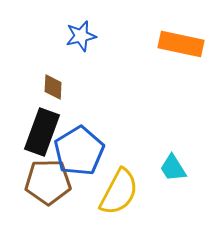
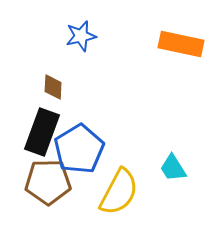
blue pentagon: moved 2 px up
